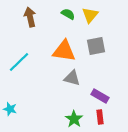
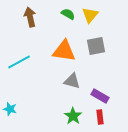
cyan line: rotated 15 degrees clockwise
gray triangle: moved 3 px down
green star: moved 1 px left, 3 px up
